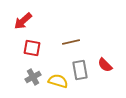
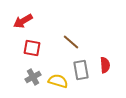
red arrow: rotated 12 degrees clockwise
brown line: rotated 54 degrees clockwise
red semicircle: rotated 140 degrees counterclockwise
gray rectangle: moved 1 px right
